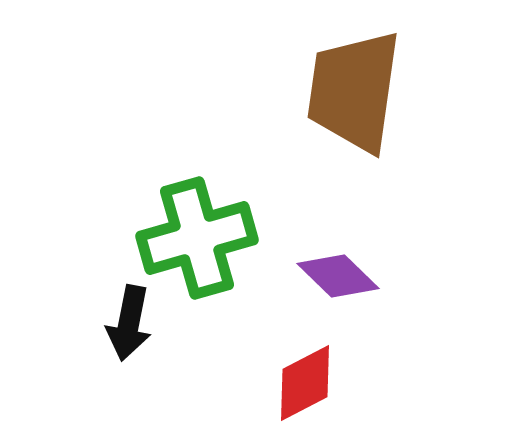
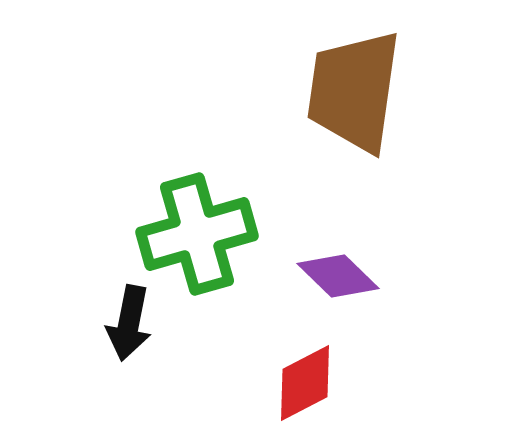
green cross: moved 4 px up
